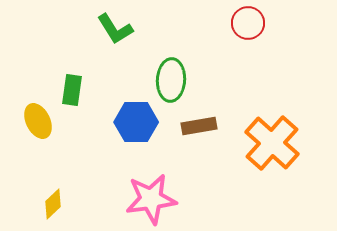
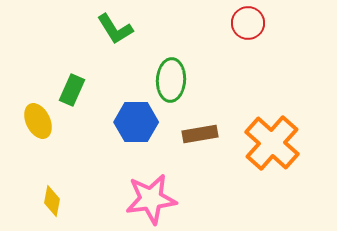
green rectangle: rotated 16 degrees clockwise
brown rectangle: moved 1 px right, 8 px down
yellow diamond: moved 1 px left, 3 px up; rotated 36 degrees counterclockwise
